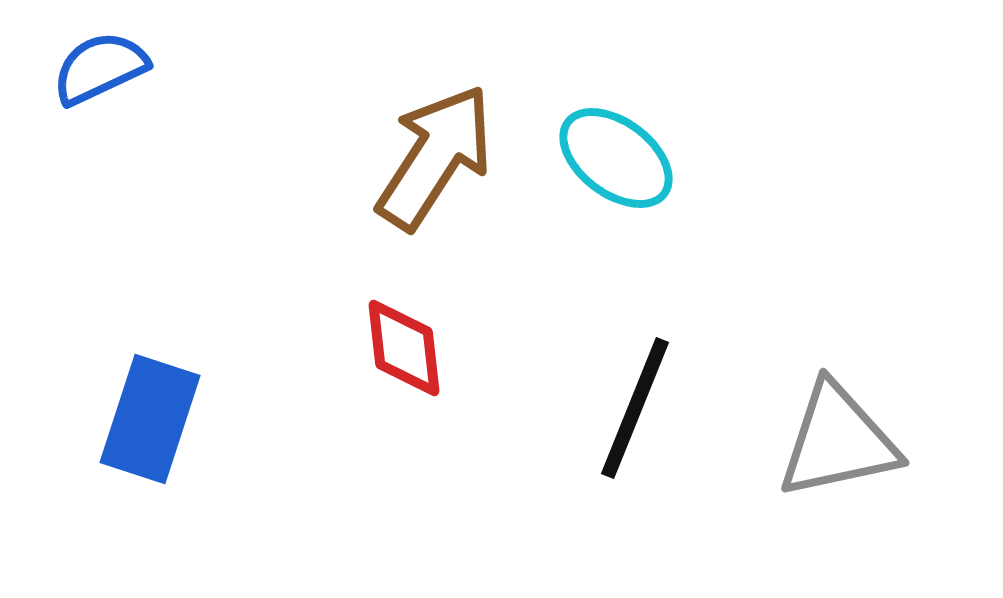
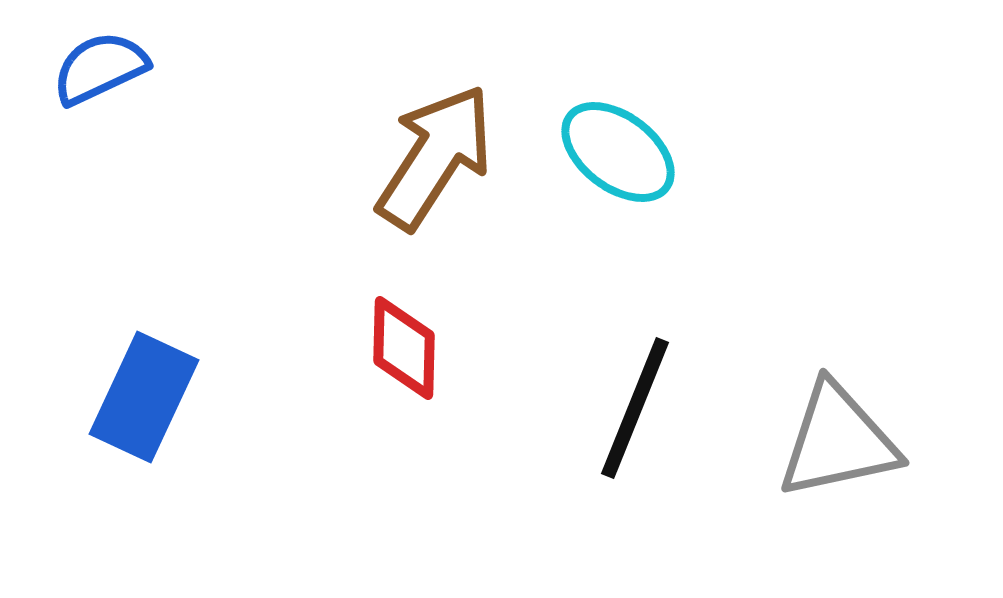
cyan ellipse: moved 2 px right, 6 px up
red diamond: rotated 8 degrees clockwise
blue rectangle: moved 6 px left, 22 px up; rotated 7 degrees clockwise
